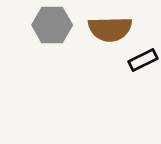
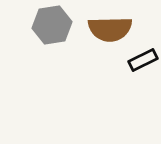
gray hexagon: rotated 9 degrees counterclockwise
